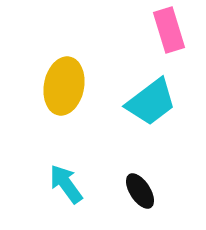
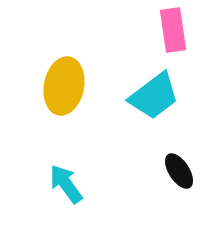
pink rectangle: moved 4 px right; rotated 9 degrees clockwise
cyan trapezoid: moved 3 px right, 6 px up
black ellipse: moved 39 px right, 20 px up
